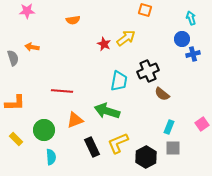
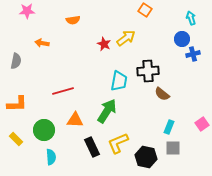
orange square: rotated 16 degrees clockwise
orange arrow: moved 10 px right, 4 px up
gray semicircle: moved 3 px right, 3 px down; rotated 28 degrees clockwise
black cross: rotated 20 degrees clockwise
red line: moved 1 px right; rotated 20 degrees counterclockwise
orange L-shape: moved 2 px right, 1 px down
green arrow: rotated 105 degrees clockwise
orange triangle: rotated 24 degrees clockwise
black hexagon: rotated 20 degrees counterclockwise
